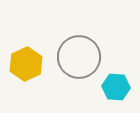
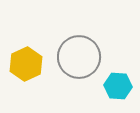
cyan hexagon: moved 2 px right, 1 px up
